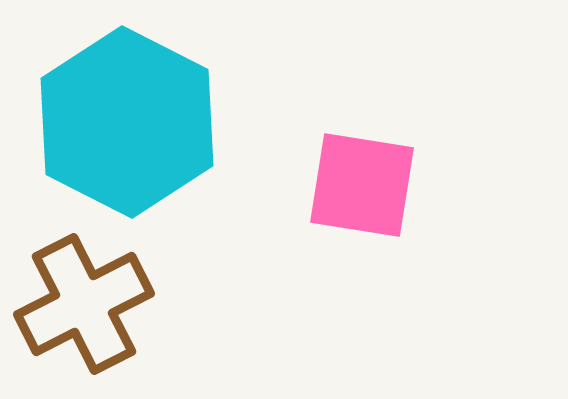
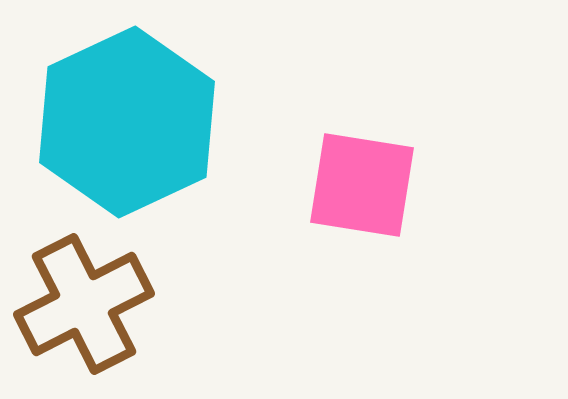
cyan hexagon: rotated 8 degrees clockwise
